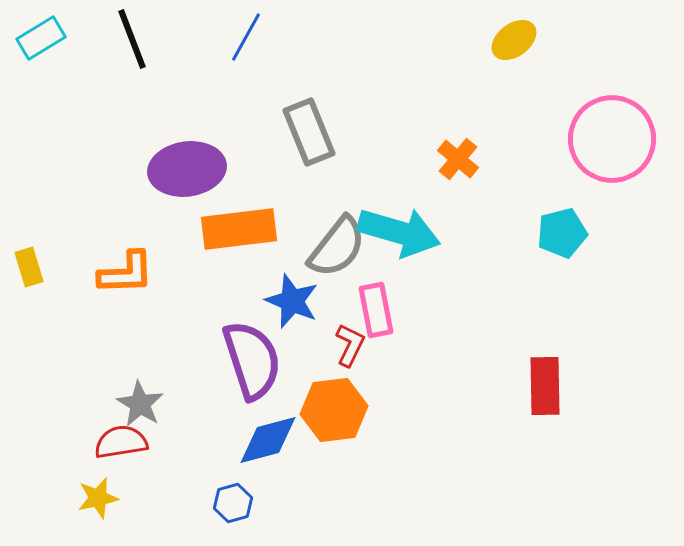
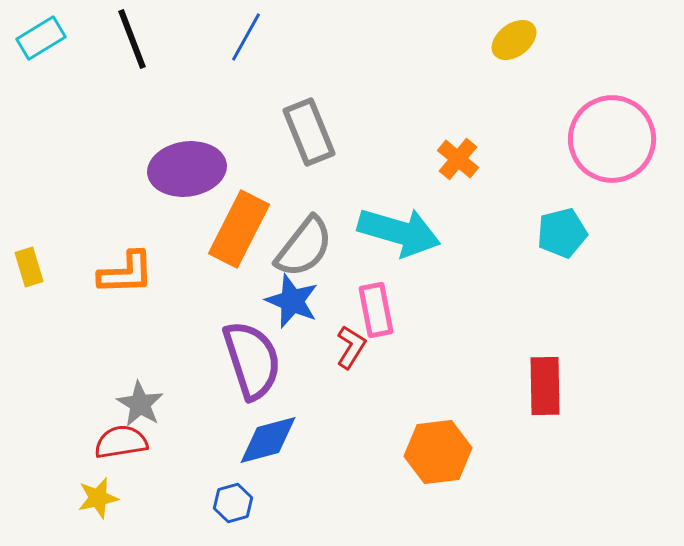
orange rectangle: rotated 56 degrees counterclockwise
gray semicircle: moved 33 px left
red L-shape: moved 1 px right, 2 px down; rotated 6 degrees clockwise
orange hexagon: moved 104 px right, 42 px down
